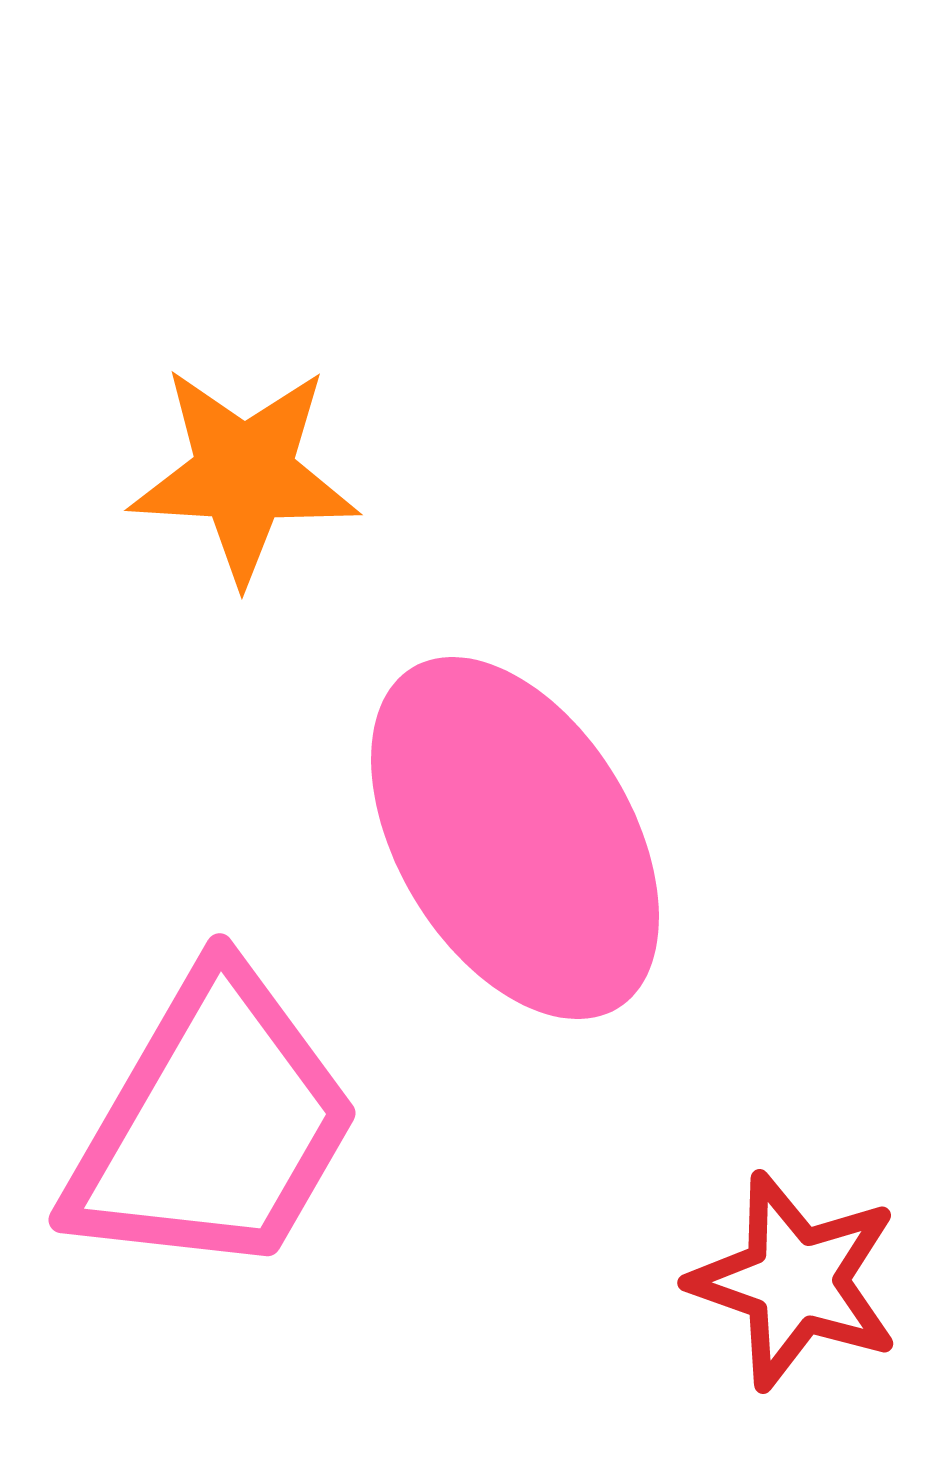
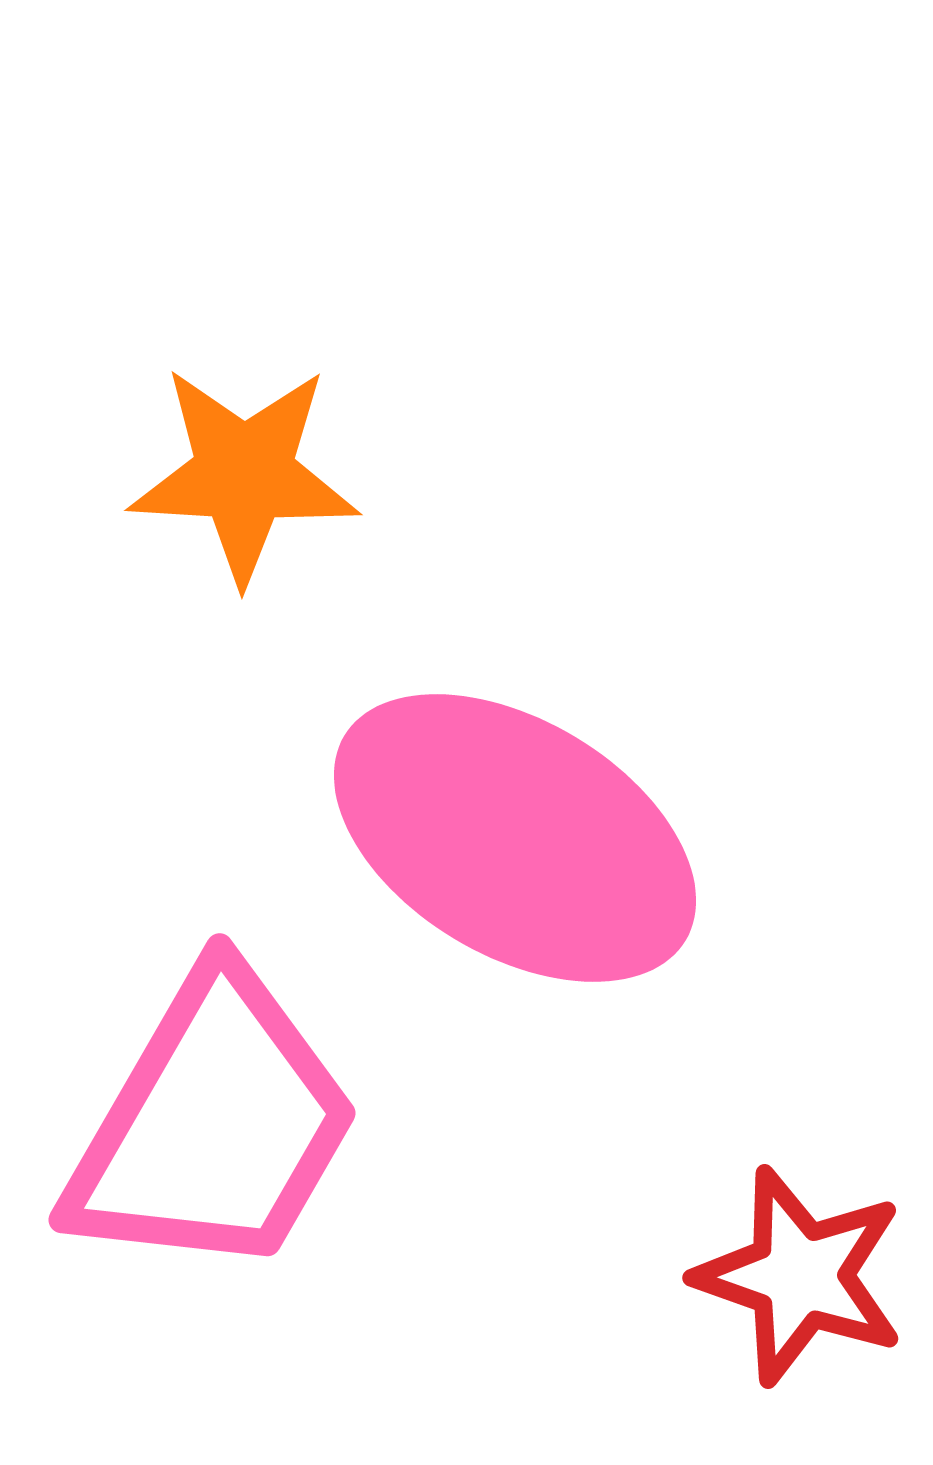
pink ellipse: rotated 28 degrees counterclockwise
red star: moved 5 px right, 5 px up
